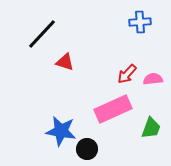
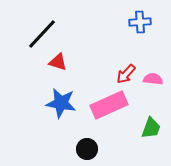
red triangle: moved 7 px left
red arrow: moved 1 px left
pink semicircle: rotated 12 degrees clockwise
pink rectangle: moved 4 px left, 4 px up
blue star: moved 28 px up
